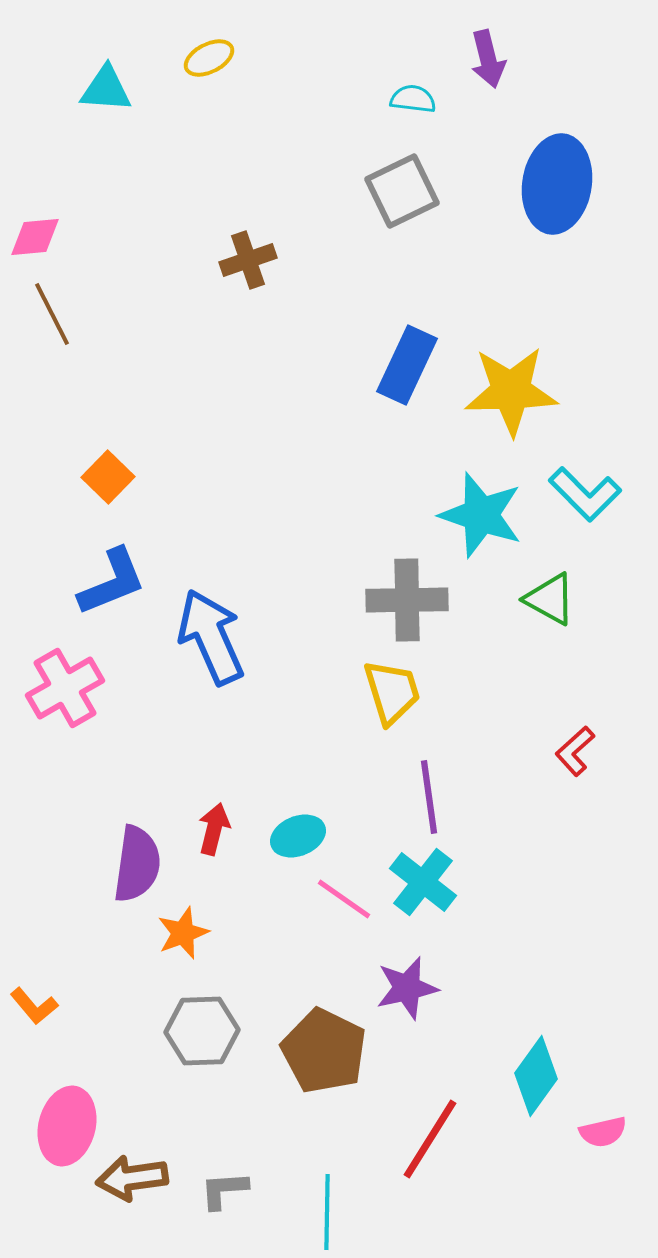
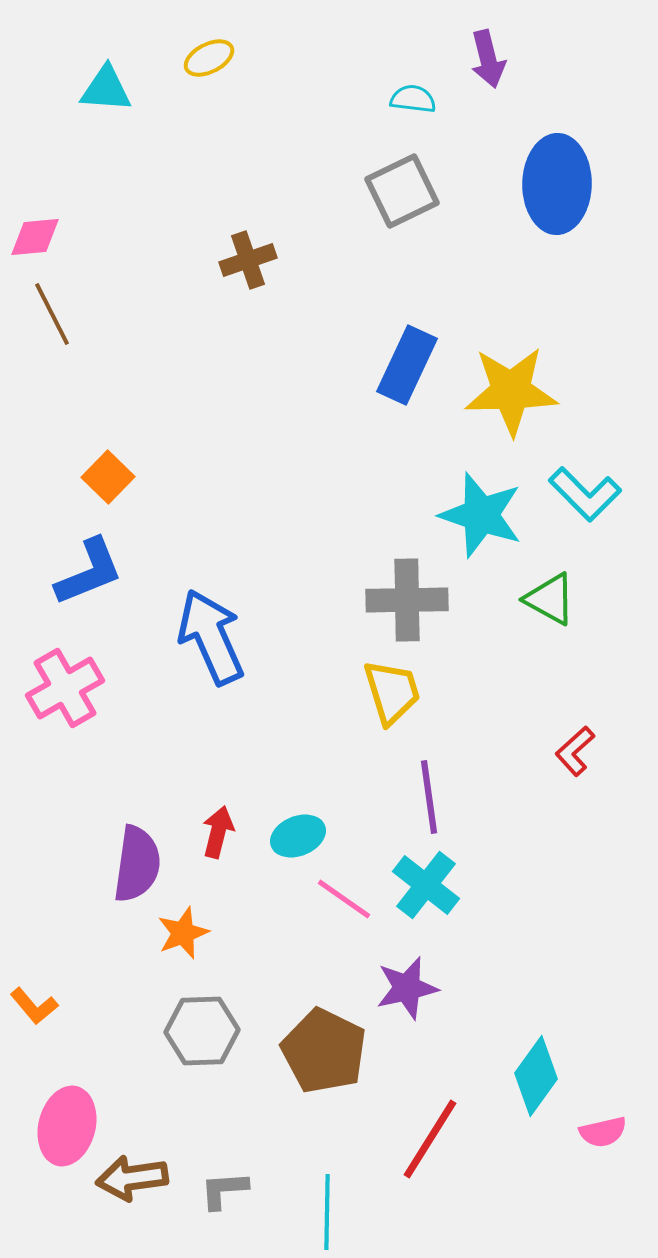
blue ellipse: rotated 8 degrees counterclockwise
blue L-shape: moved 23 px left, 10 px up
red arrow: moved 4 px right, 3 px down
cyan cross: moved 3 px right, 3 px down
